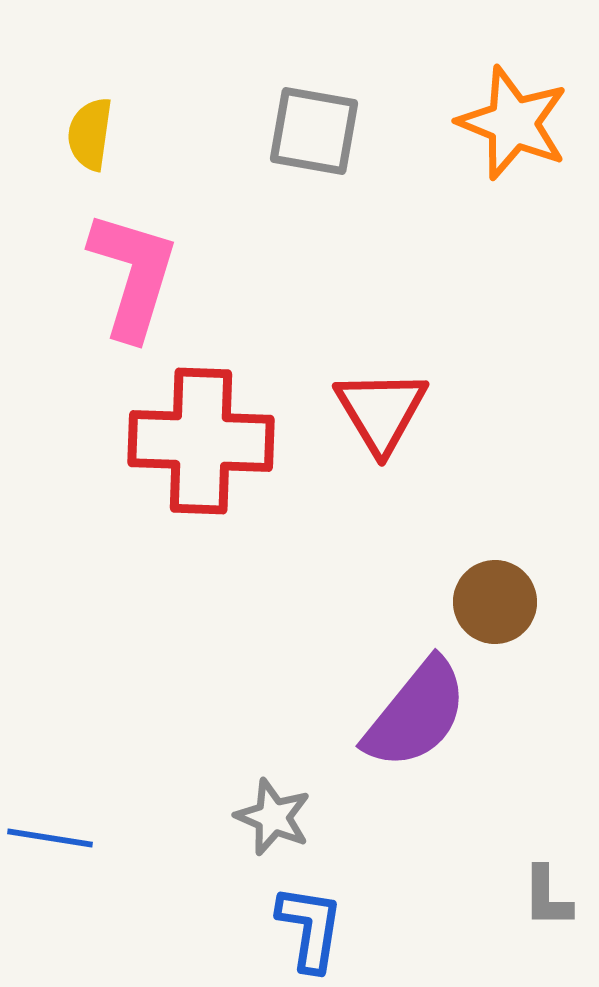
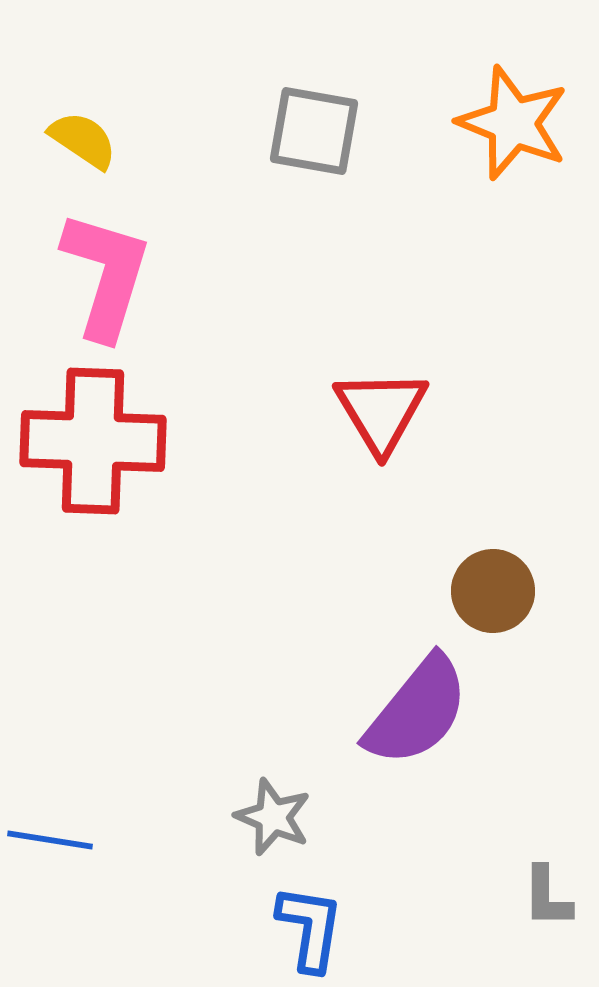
yellow semicircle: moved 7 px left, 6 px down; rotated 116 degrees clockwise
pink L-shape: moved 27 px left
red cross: moved 108 px left
brown circle: moved 2 px left, 11 px up
purple semicircle: moved 1 px right, 3 px up
blue line: moved 2 px down
